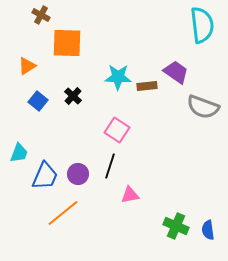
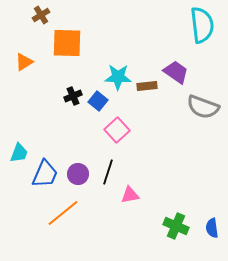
brown cross: rotated 30 degrees clockwise
orange triangle: moved 3 px left, 4 px up
black cross: rotated 24 degrees clockwise
blue square: moved 60 px right
pink square: rotated 15 degrees clockwise
black line: moved 2 px left, 6 px down
blue trapezoid: moved 2 px up
blue semicircle: moved 4 px right, 2 px up
